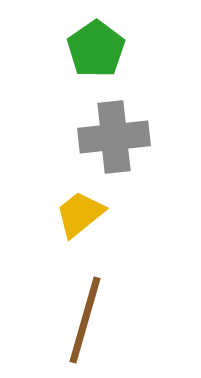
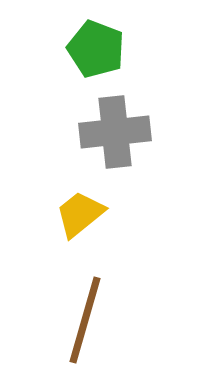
green pentagon: rotated 16 degrees counterclockwise
gray cross: moved 1 px right, 5 px up
